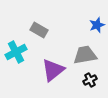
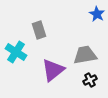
blue star: moved 11 px up; rotated 21 degrees counterclockwise
gray rectangle: rotated 42 degrees clockwise
cyan cross: rotated 30 degrees counterclockwise
